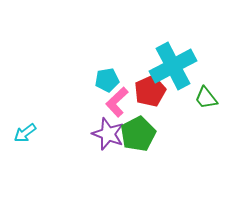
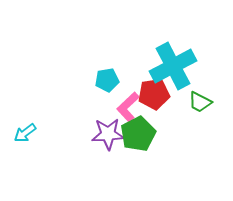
red pentagon: moved 4 px right, 3 px down; rotated 16 degrees clockwise
green trapezoid: moved 6 px left, 4 px down; rotated 25 degrees counterclockwise
pink L-shape: moved 11 px right, 5 px down
purple star: rotated 24 degrees counterclockwise
